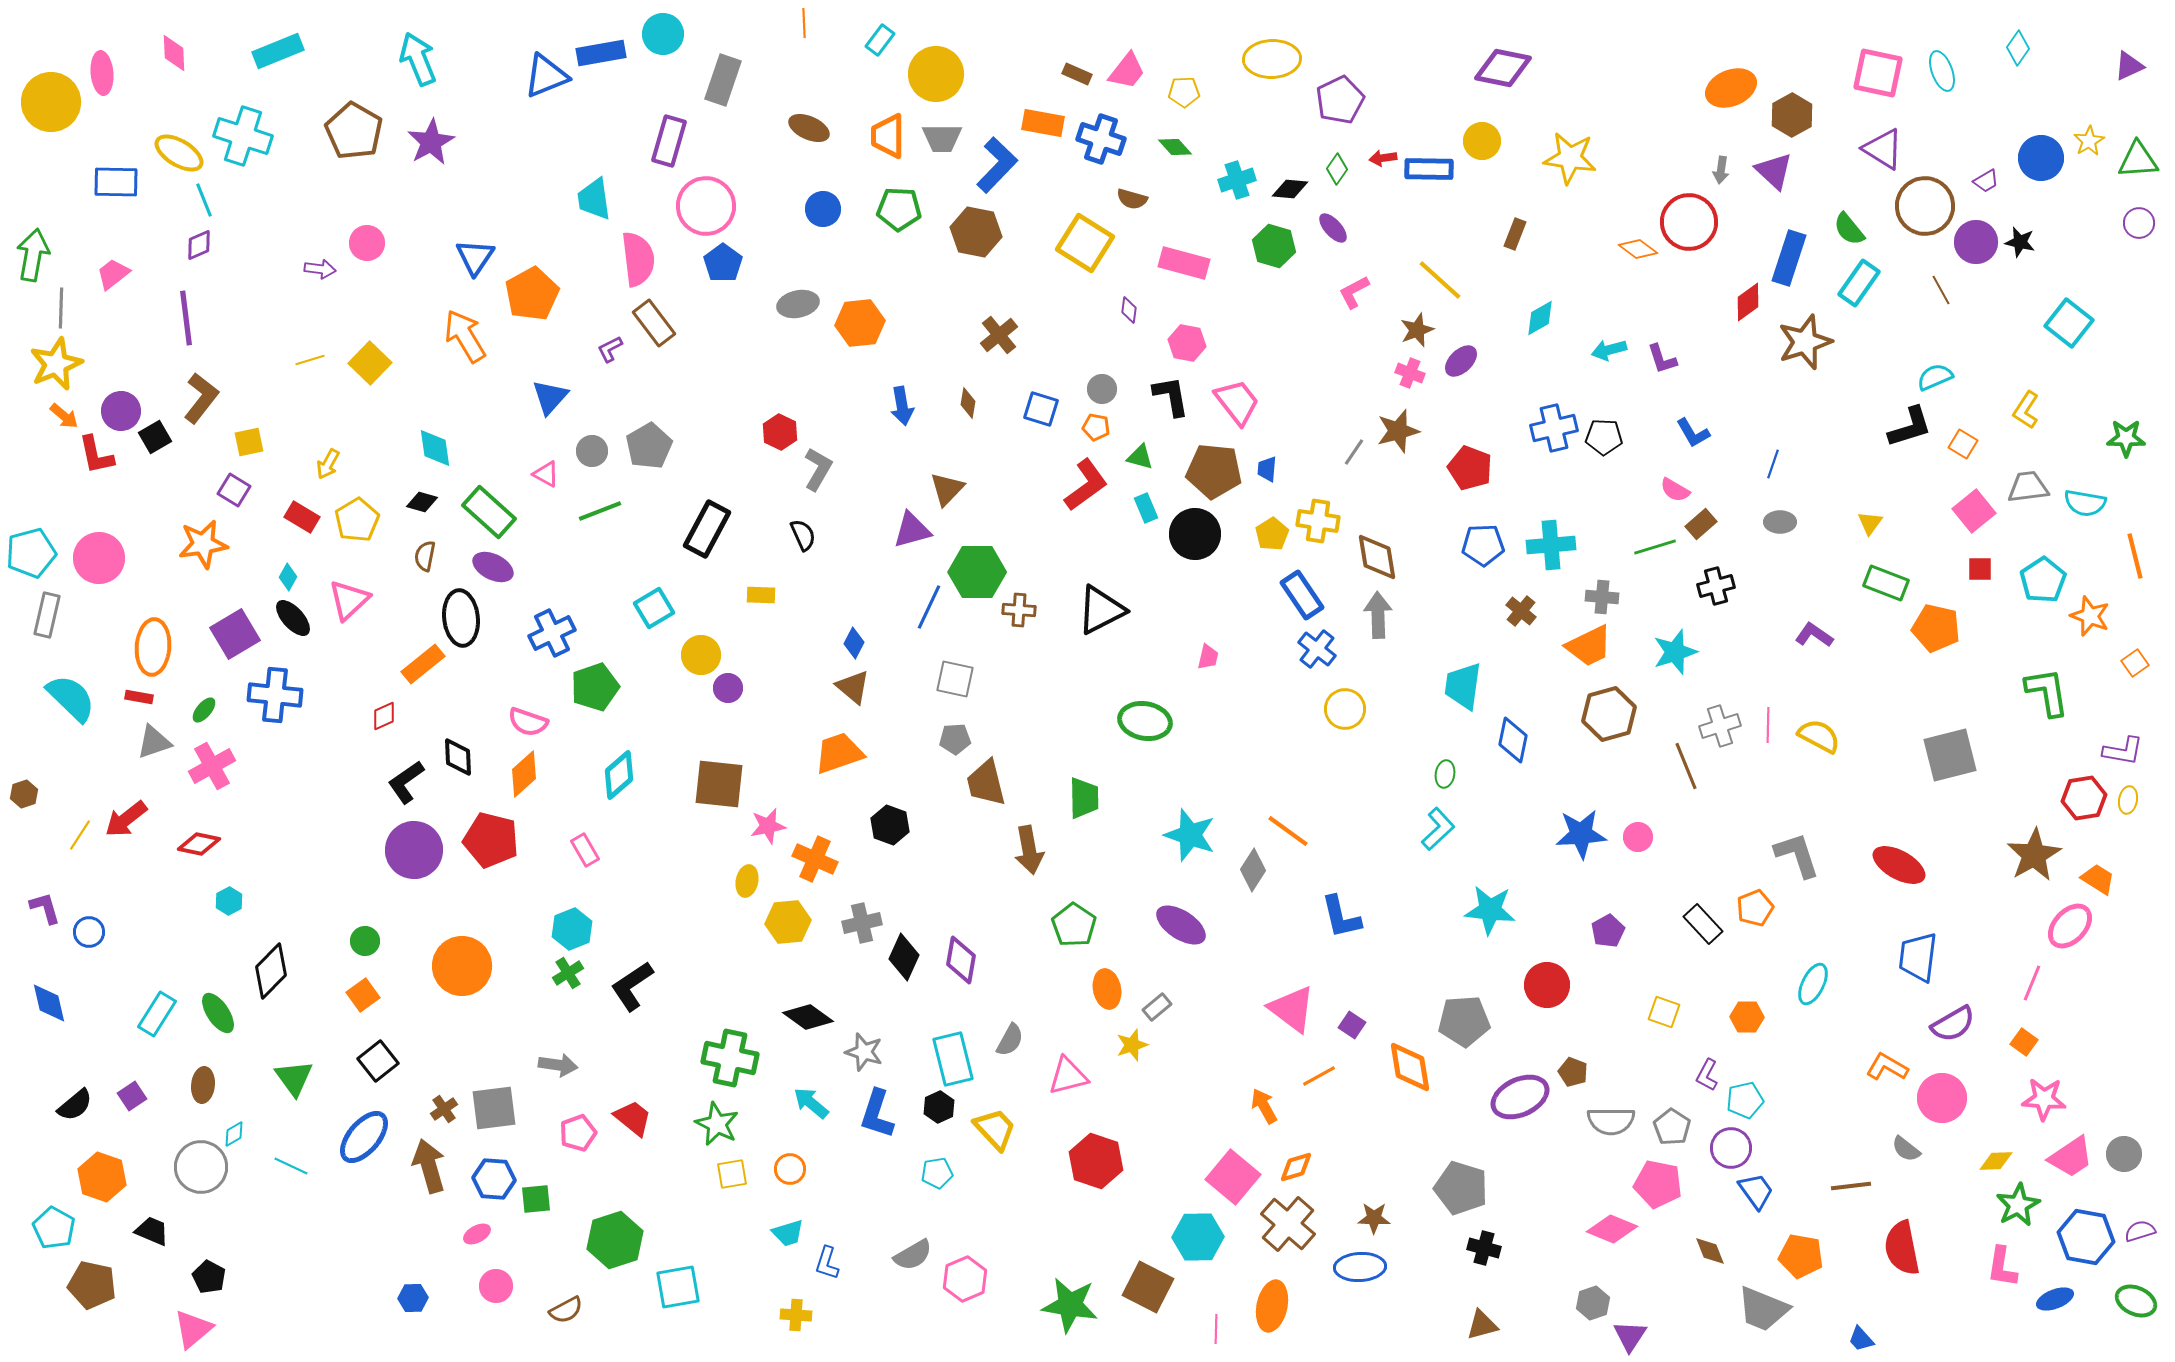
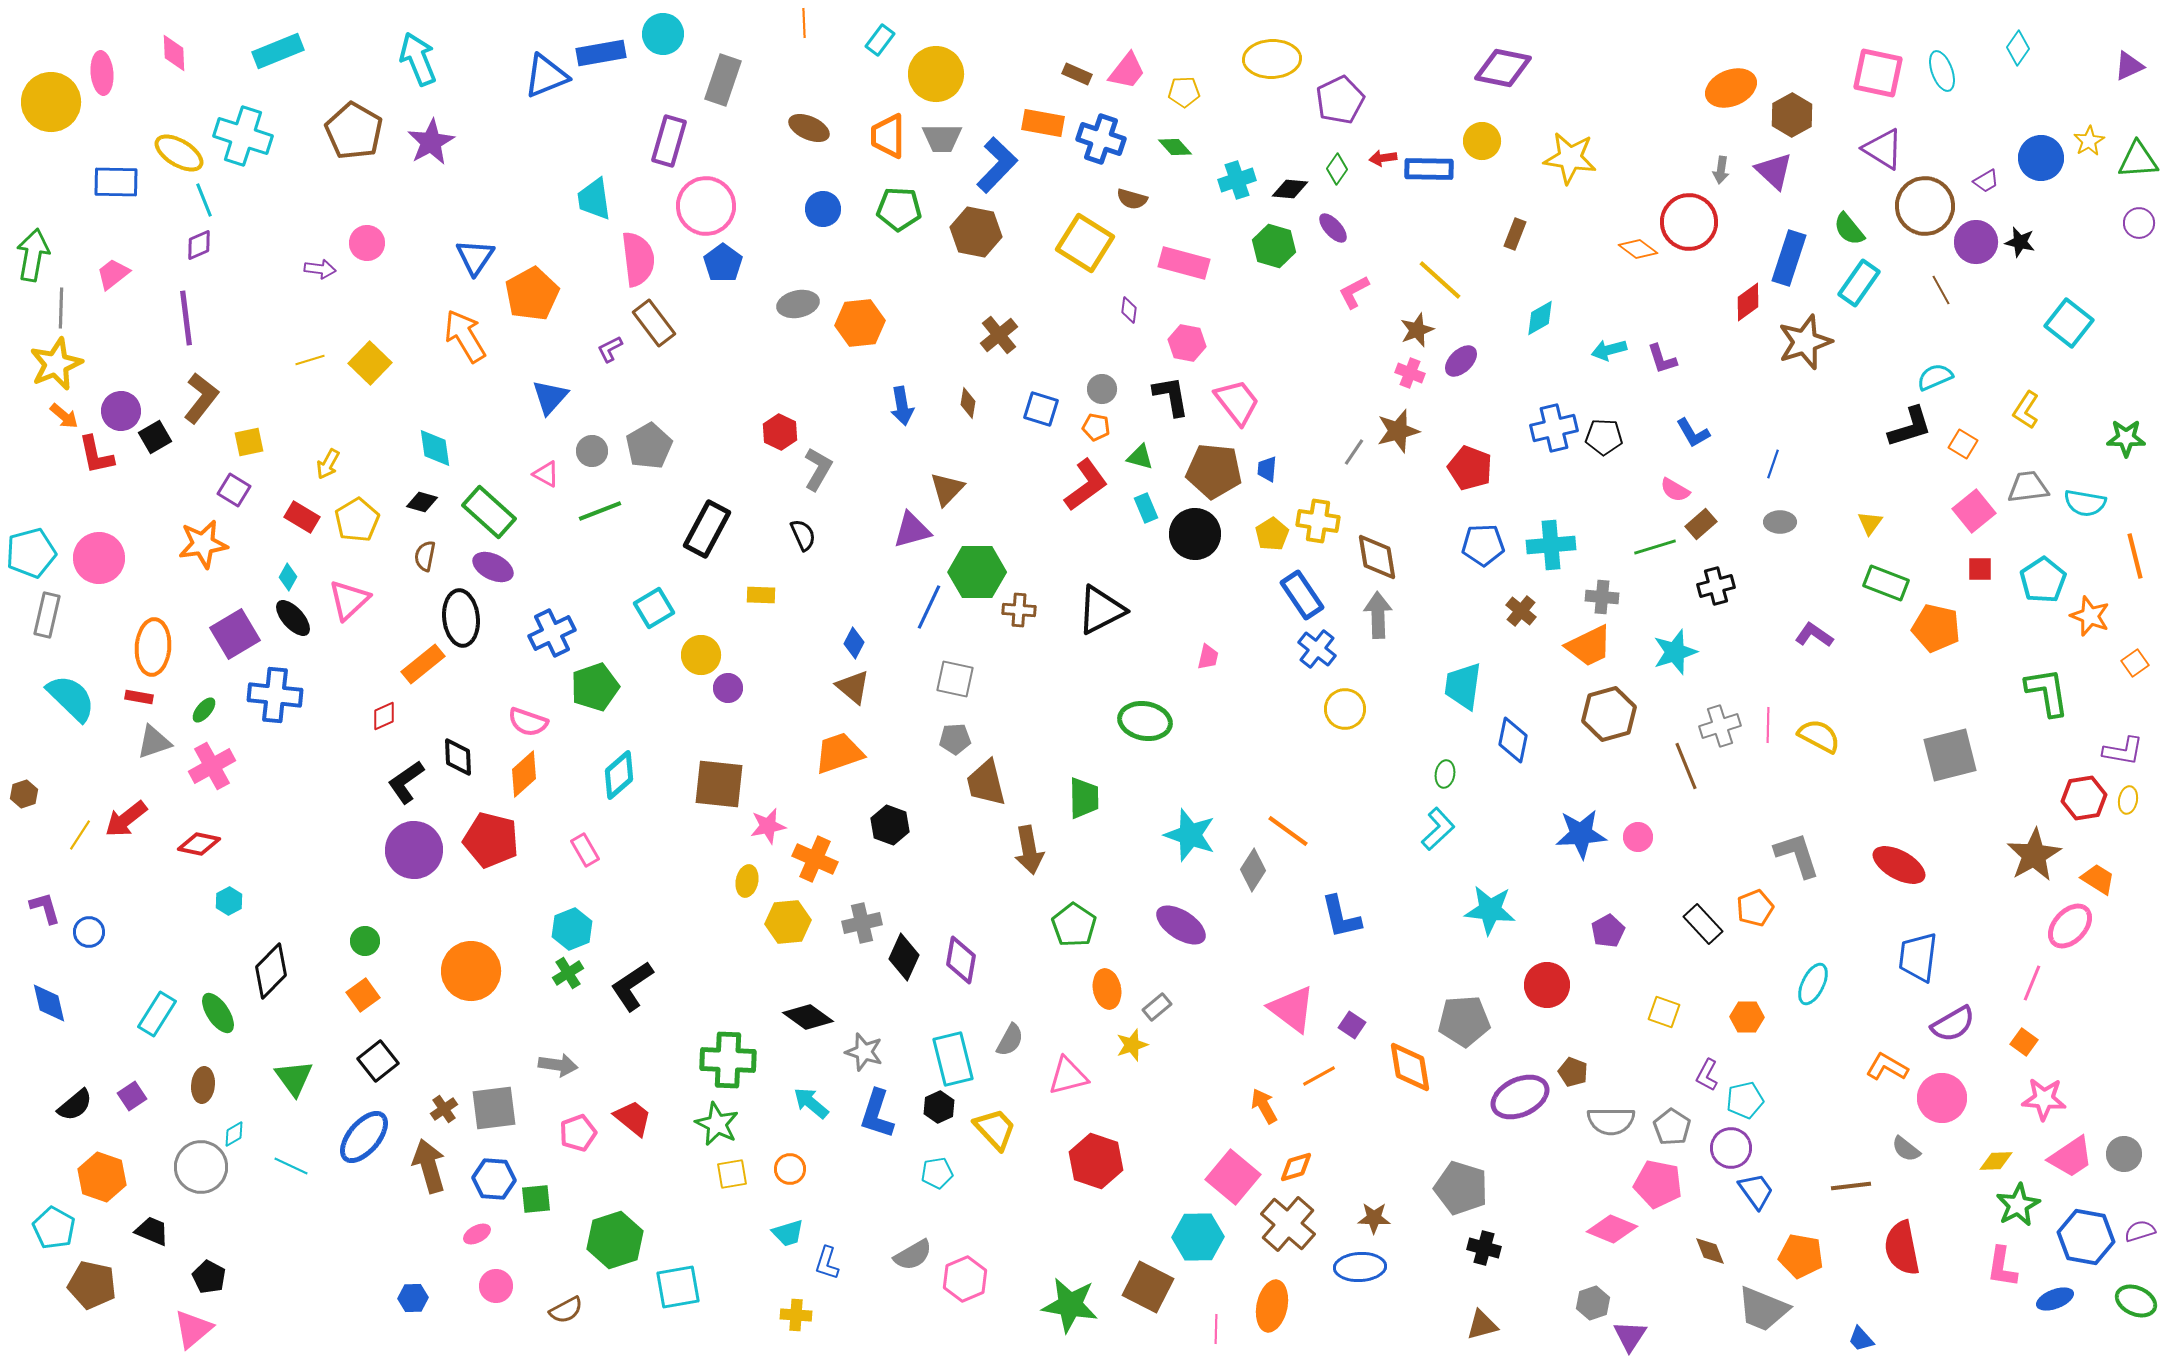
orange circle at (462, 966): moved 9 px right, 5 px down
green cross at (730, 1058): moved 2 px left, 2 px down; rotated 10 degrees counterclockwise
